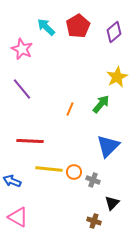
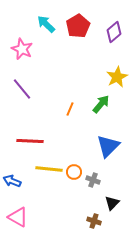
cyan arrow: moved 3 px up
